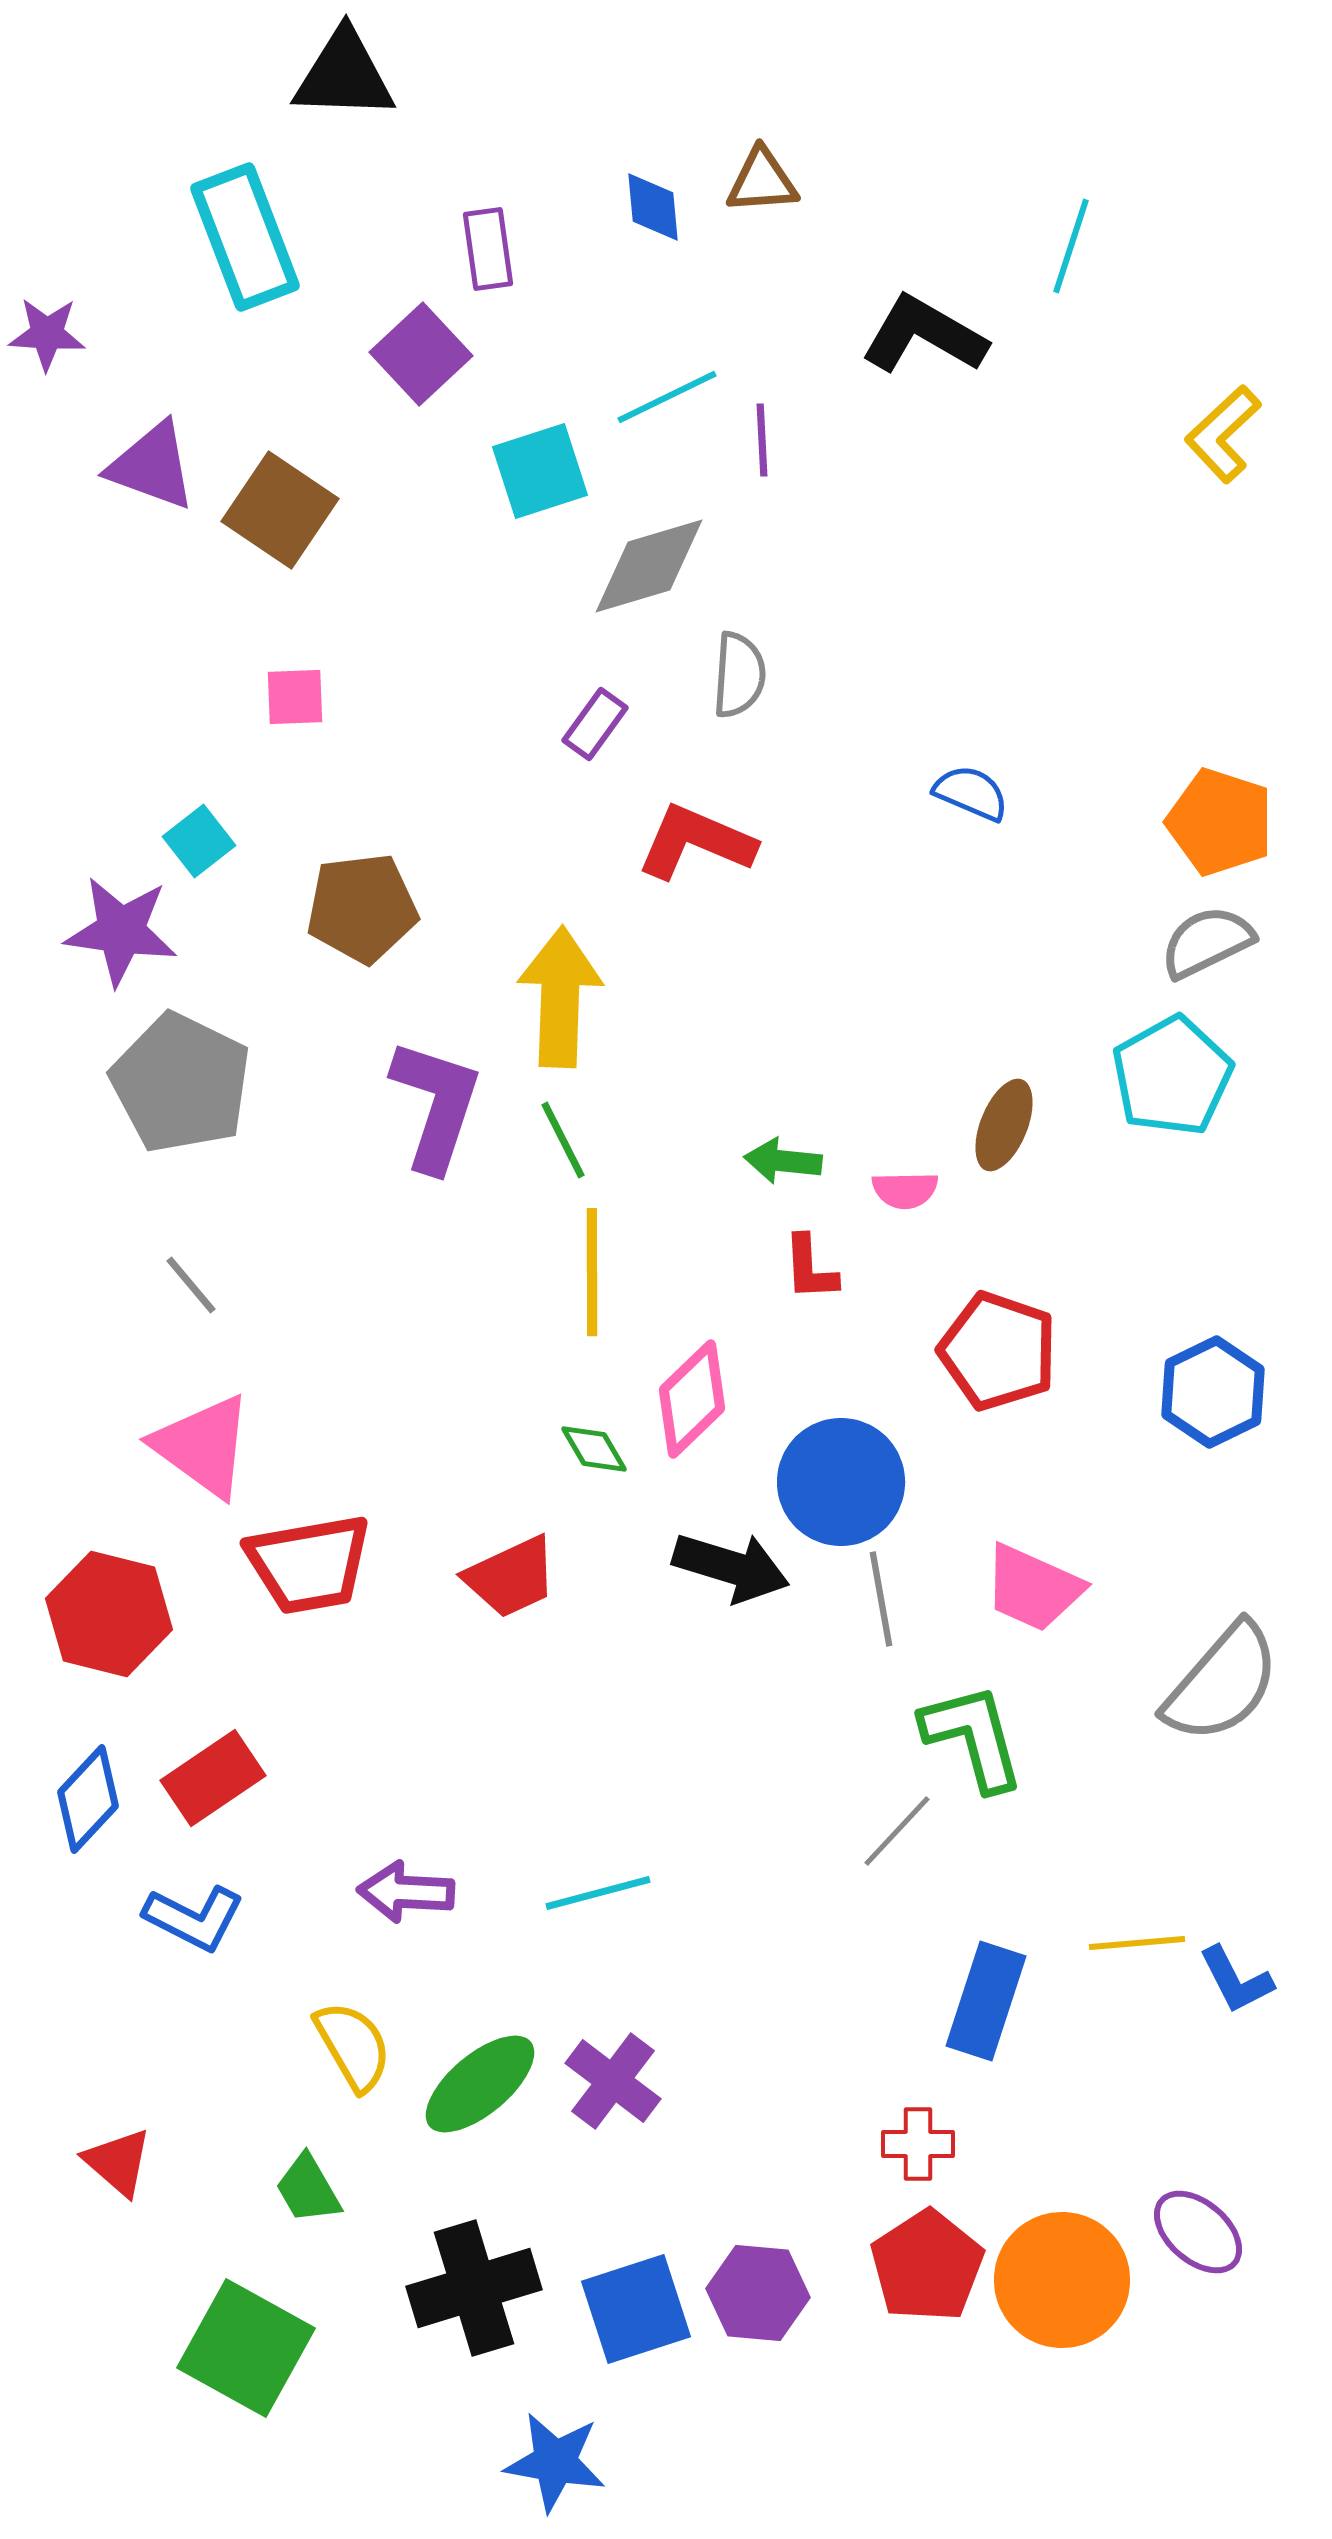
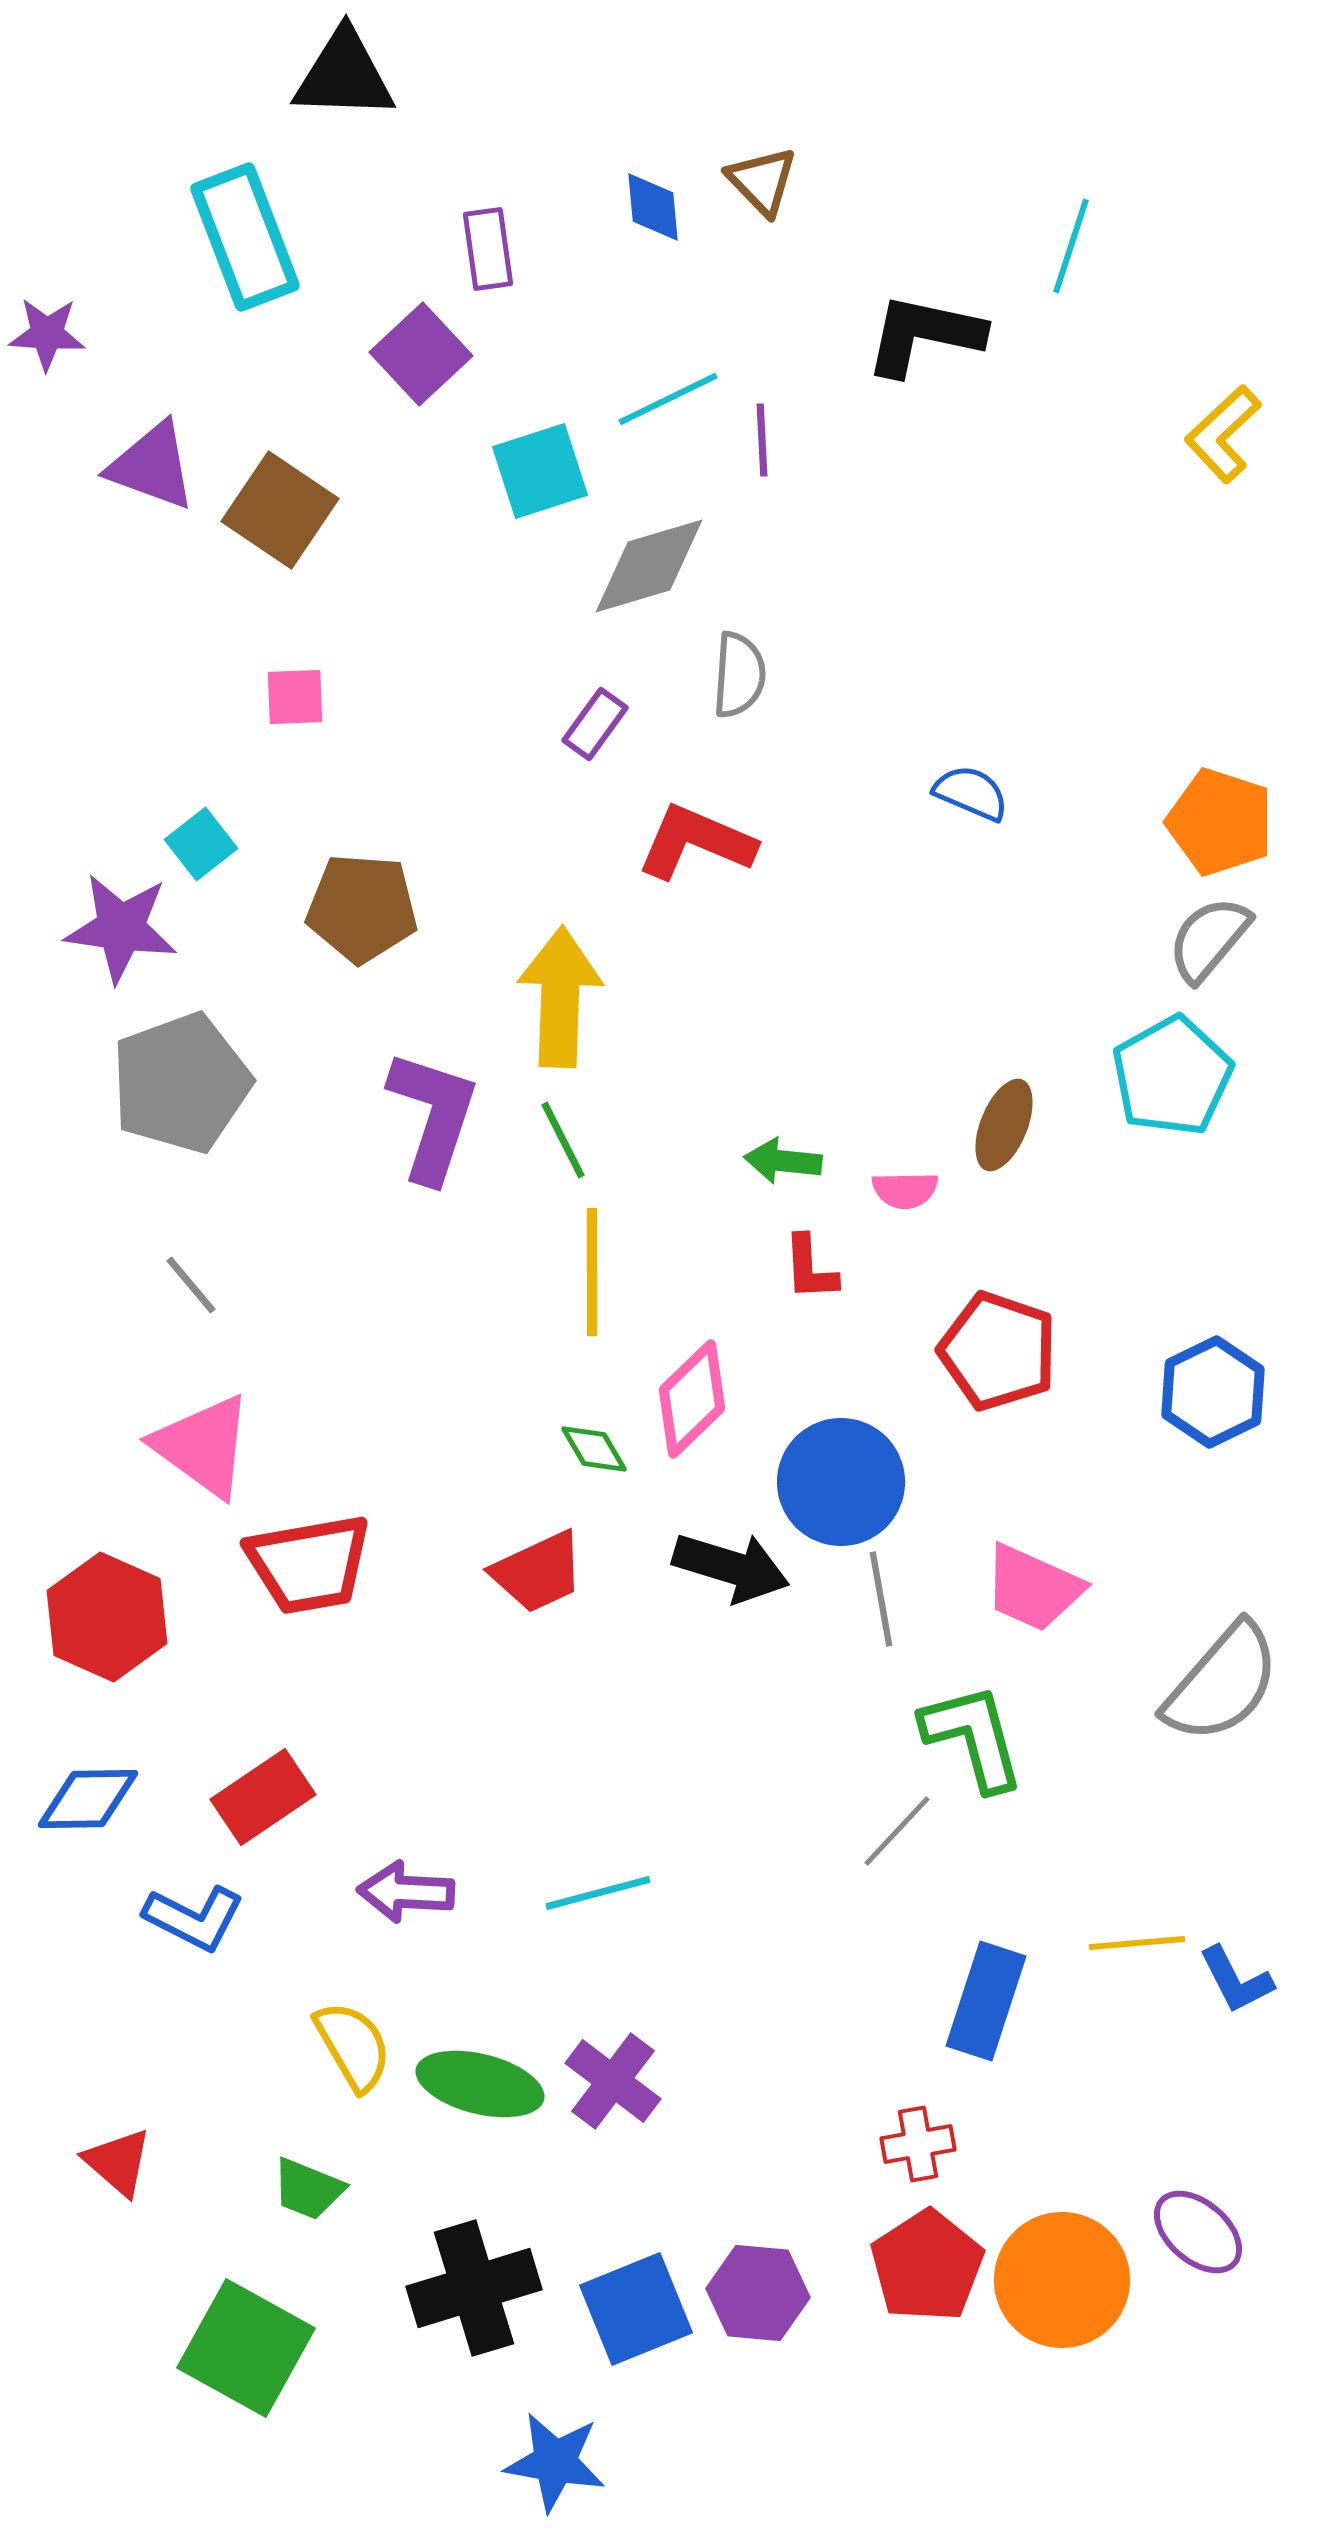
brown triangle at (762, 181): rotated 50 degrees clockwise
black L-shape at (924, 335): rotated 18 degrees counterclockwise
cyan line at (667, 397): moved 1 px right, 2 px down
cyan square at (199, 841): moved 2 px right, 3 px down
brown pentagon at (362, 908): rotated 11 degrees clockwise
purple star at (121, 931): moved 3 px up
gray semicircle at (1207, 942): moved 2 px right, 3 px up; rotated 24 degrees counterclockwise
gray pentagon at (181, 1083): rotated 26 degrees clockwise
purple L-shape at (436, 1105): moved 3 px left, 11 px down
red trapezoid at (511, 1577): moved 27 px right, 5 px up
red hexagon at (109, 1614): moved 2 px left, 3 px down; rotated 10 degrees clockwise
red rectangle at (213, 1778): moved 50 px right, 19 px down
blue diamond at (88, 1799): rotated 46 degrees clockwise
green ellipse at (480, 2084): rotated 54 degrees clockwise
red cross at (918, 2144): rotated 10 degrees counterclockwise
green trapezoid at (308, 2189): rotated 38 degrees counterclockwise
blue square at (636, 2309): rotated 4 degrees counterclockwise
